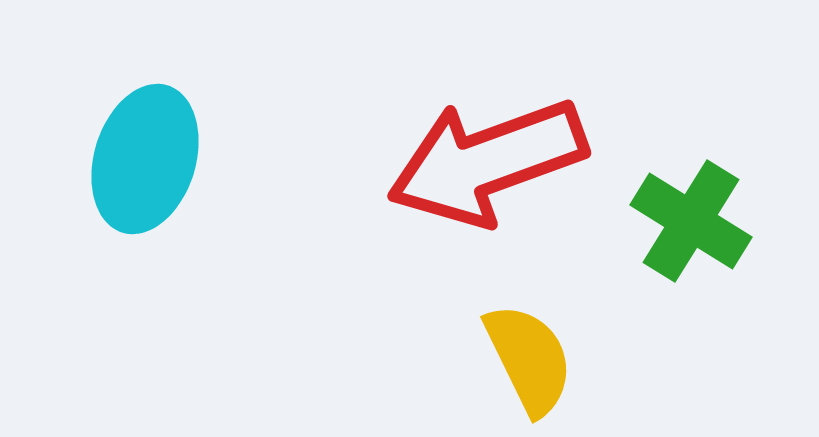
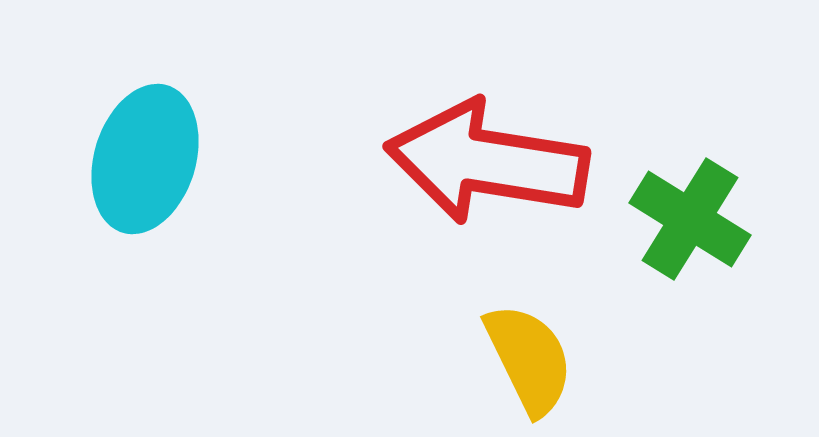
red arrow: rotated 29 degrees clockwise
green cross: moved 1 px left, 2 px up
